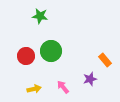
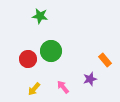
red circle: moved 2 px right, 3 px down
yellow arrow: rotated 144 degrees clockwise
